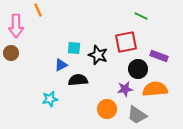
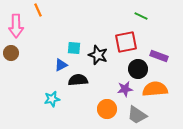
cyan star: moved 2 px right
